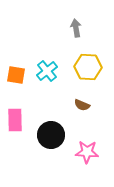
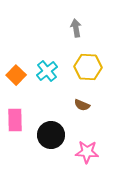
orange square: rotated 36 degrees clockwise
